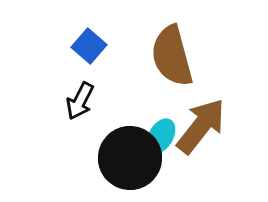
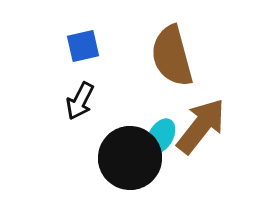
blue square: moved 6 px left; rotated 36 degrees clockwise
